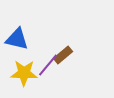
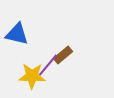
blue triangle: moved 5 px up
yellow star: moved 8 px right, 3 px down
